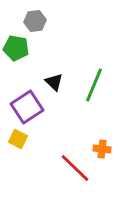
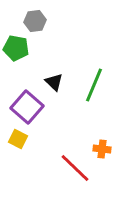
purple square: rotated 16 degrees counterclockwise
